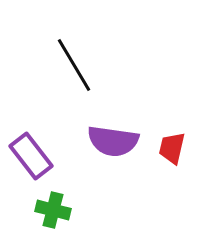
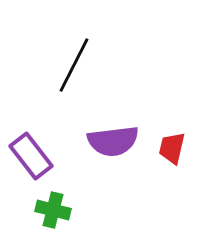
black line: rotated 58 degrees clockwise
purple semicircle: rotated 15 degrees counterclockwise
